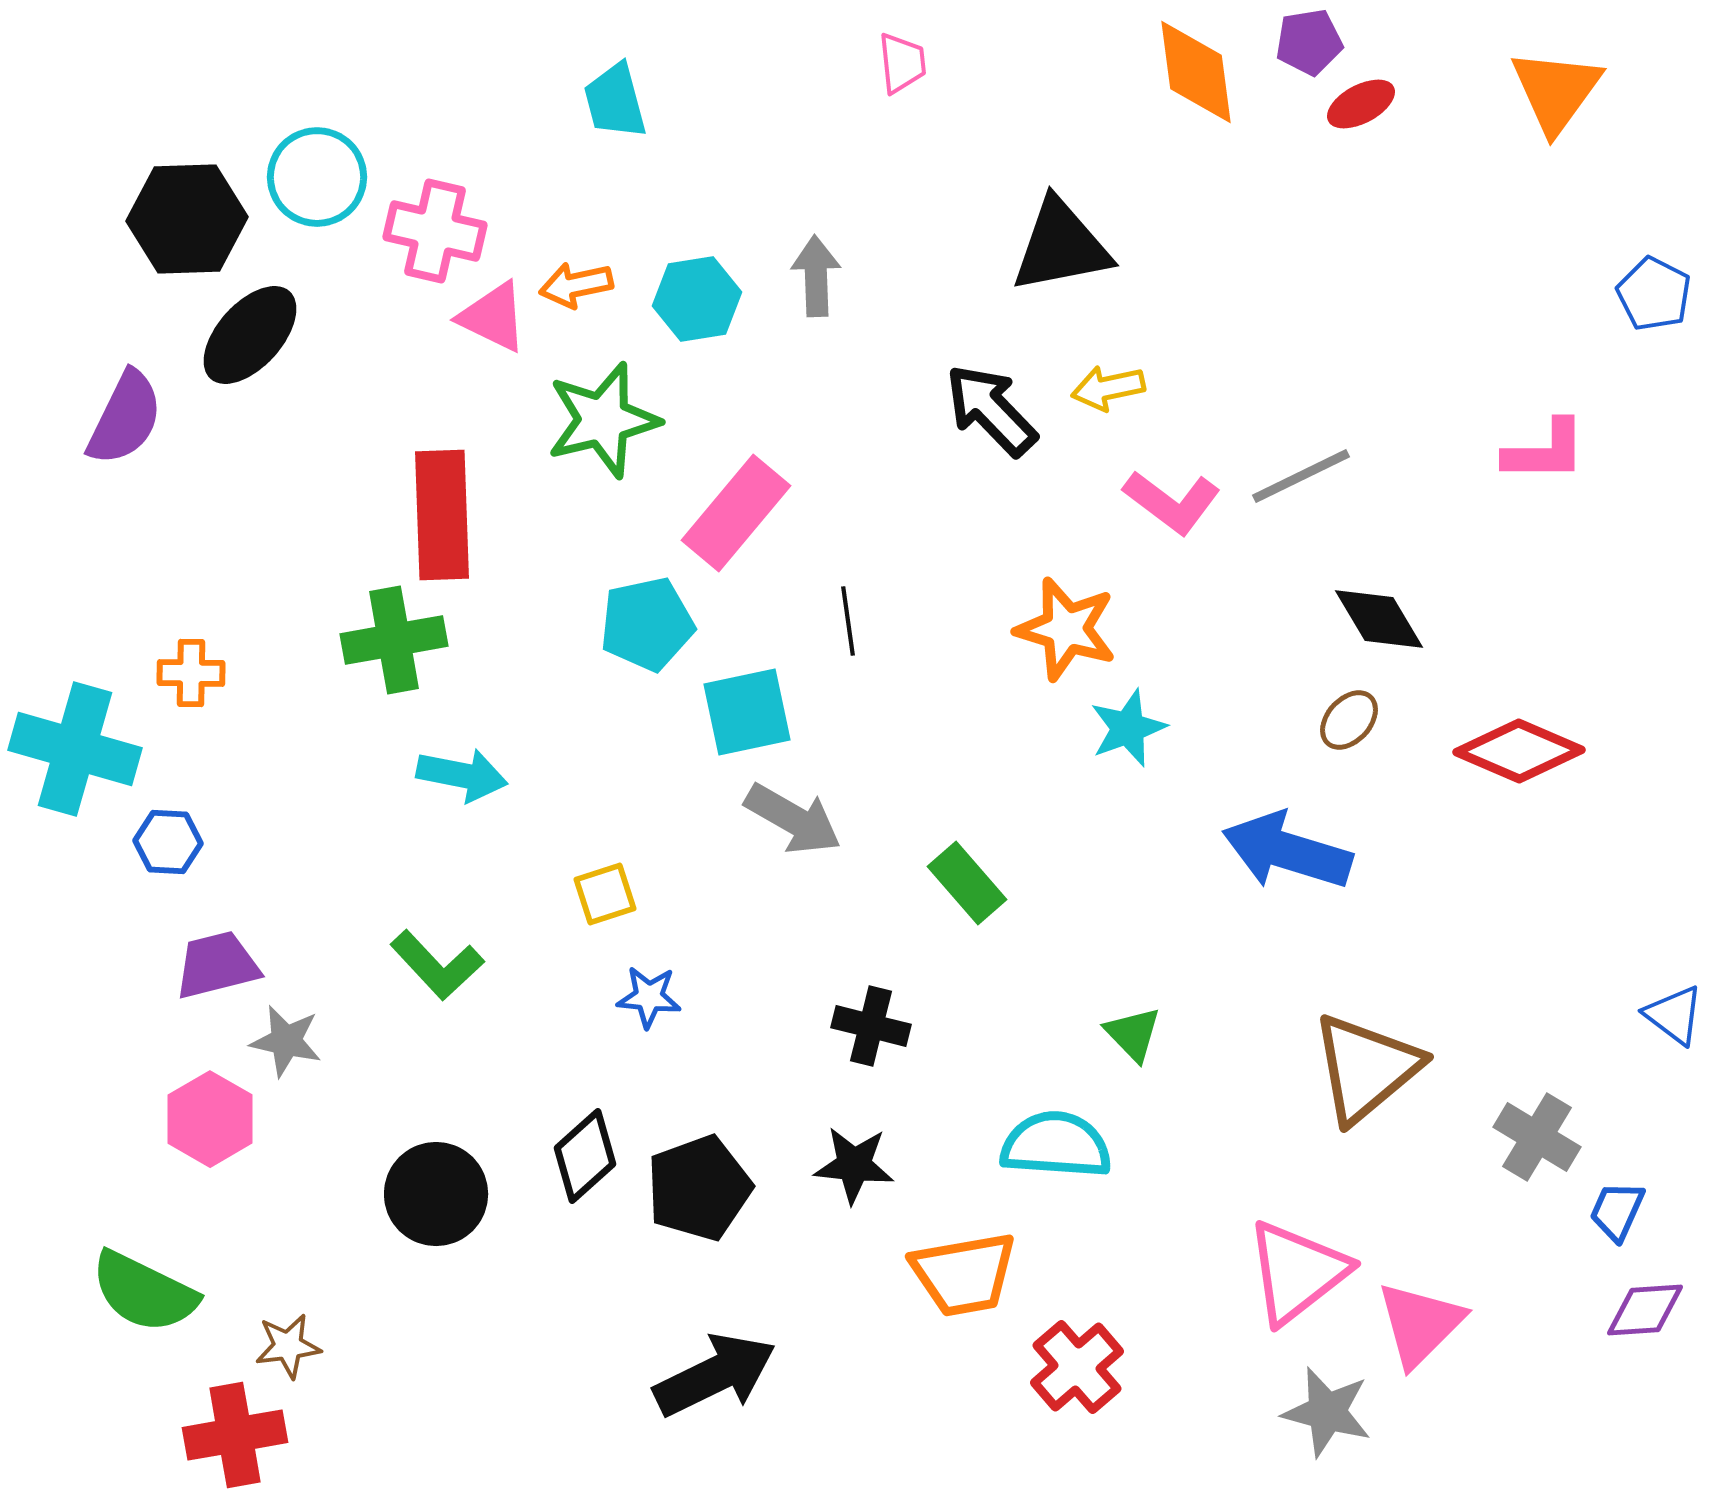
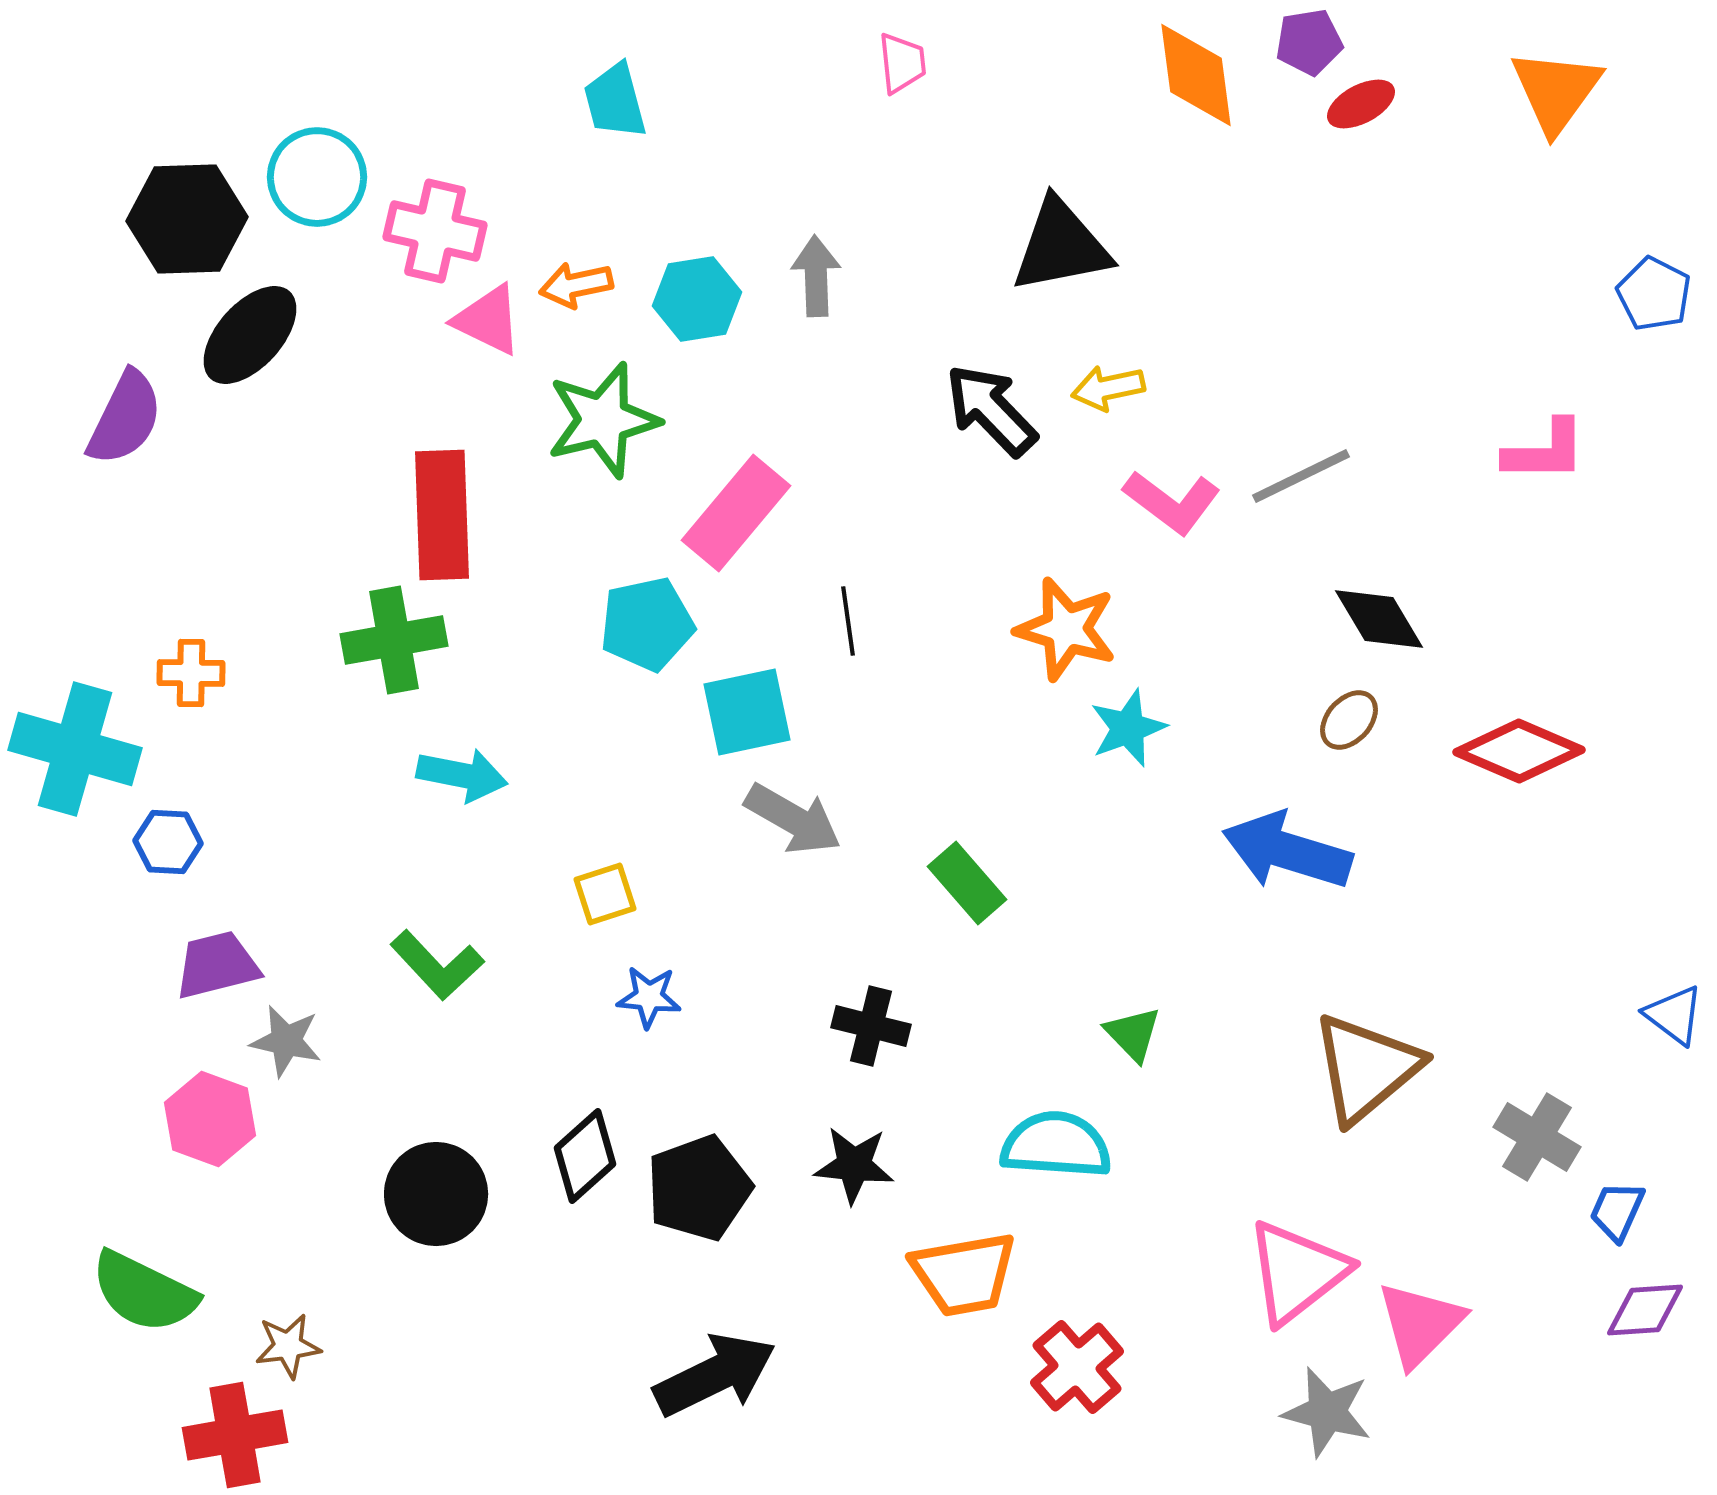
orange diamond at (1196, 72): moved 3 px down
pink triangle at (493, 317): moved 5 px left, 3 px down
pink hexagon at (210, 1119): rotated 10 degrees counterclockwise
